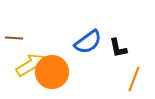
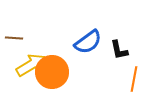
black L-shape: moved 1 px right, 2 px down
orange line: rotated 10 degrees counterclockwise
